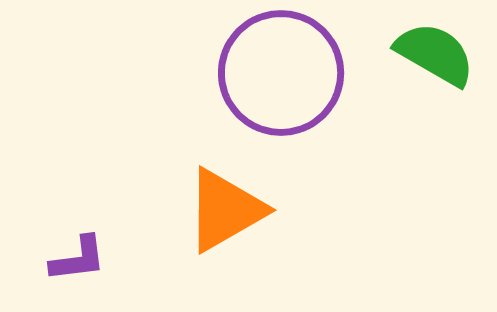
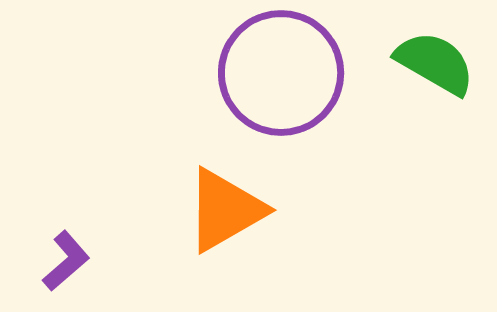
green semicircle: moved 9 px down
purple L-shape: moved 12 px left, 2 px down; rotated 34 degrees counterclockwise
